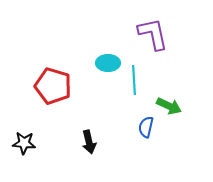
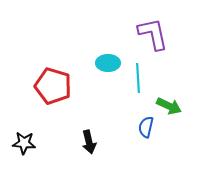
cyan line: moved 4 px right, 2 px up
